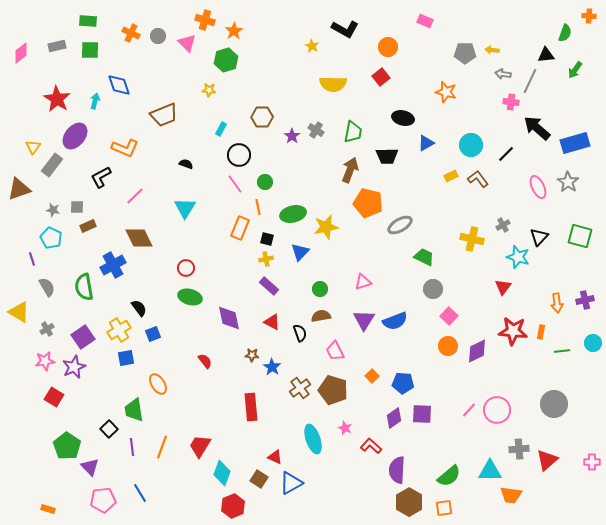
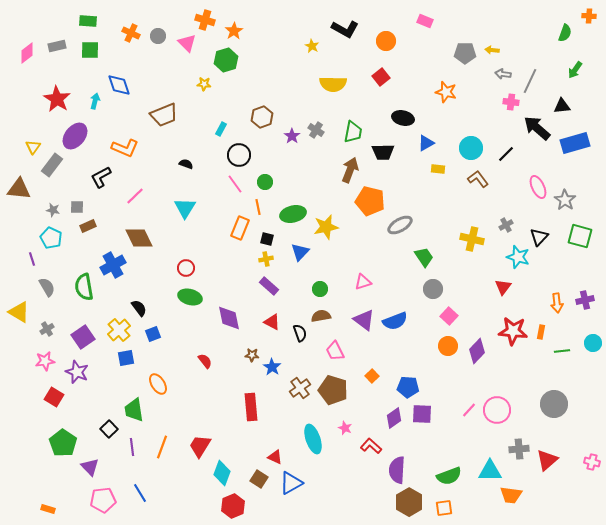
orange circle at (388, 47): moved 2 px left, 6 px up
pink diamond at (21, 53): moved 6 px right
black triangle at (546, 55): moved 16 px right, 51 px down
yellow star at (209, 90): moved 5 px left, 6 px up
brown hexagon at (262, 117): rotated 20 degrees counterclockwise
cyan circle at (471, 145): moved 3 px down
black trapezoid at (387, 156): moved 4 px left, 4 px up
yellow rectangle at (451, 176): moved 13 px left, 7 px up; rotated 32 degrees clockwise
gray star at (568, 182): moved 3 px left, 18 px down
brown triangle at (19, 189): rotated 25 degrees clockwise
orange pentagon at (368, 203): moved 2 px right, 2 px up
gray cross at (503, 225): moved 3 px right
green trapezoid at (424, 257): rotated 30 degrees clockwise
purple triangle at (364, 320): rotated 25 degrees counterclockwise
yellow cross at (119, 330): rotated 10 degrees counterclockwise
purple diamond at (477, 351): rotated 20 degrees counterclockwise
purple star at (74, 367): moved 3 px right, 5 px down; rotated 25 degrees counterclockwise
blue pentagon at (403, 383): moved 5 px right, 4 px down
green pentagon at (67, 446): moved 4 px left, 3 px up
pink cross at (592, 462): rotated 14 degrees clockwise
green semicircle at (449, 476): rotated 20 degrees clockwise
